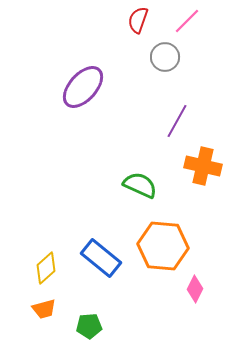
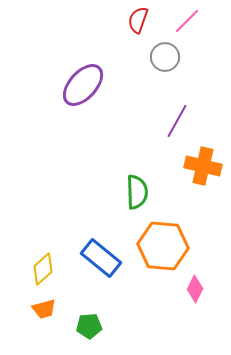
purple ellipse: moved 2 px up
green semicircle: moved 3 px left, 7 px down; rotated 64 degrees clockwise
yellow diamond: moved 3 px left, 1 px down
